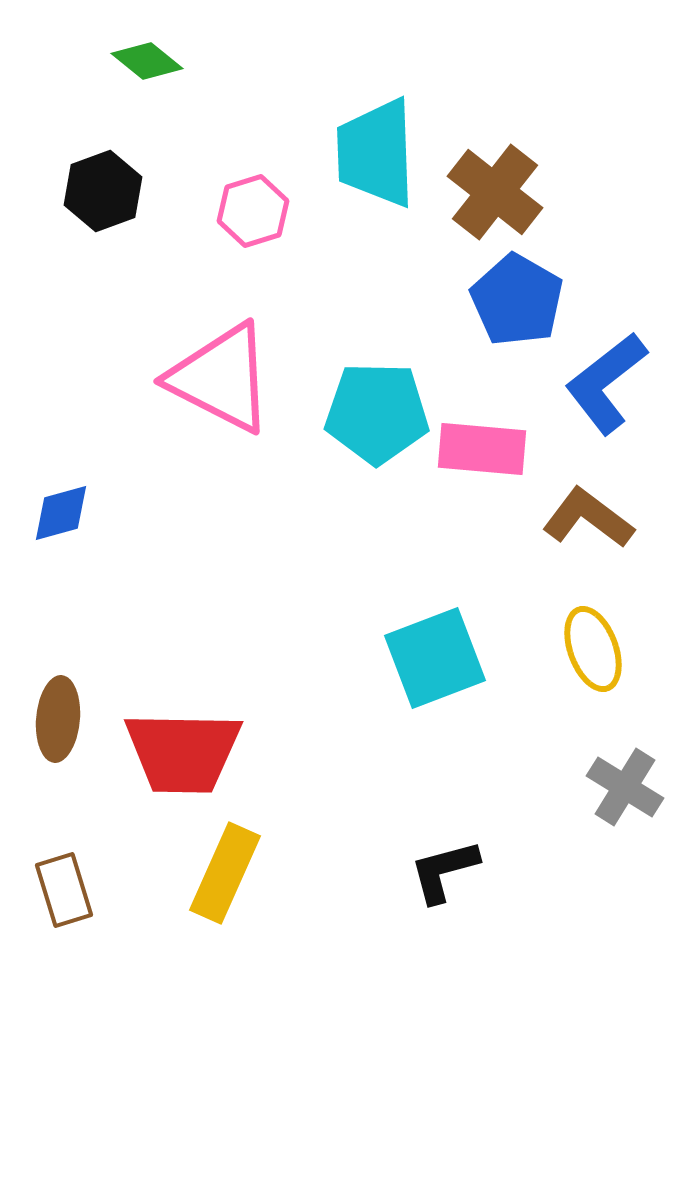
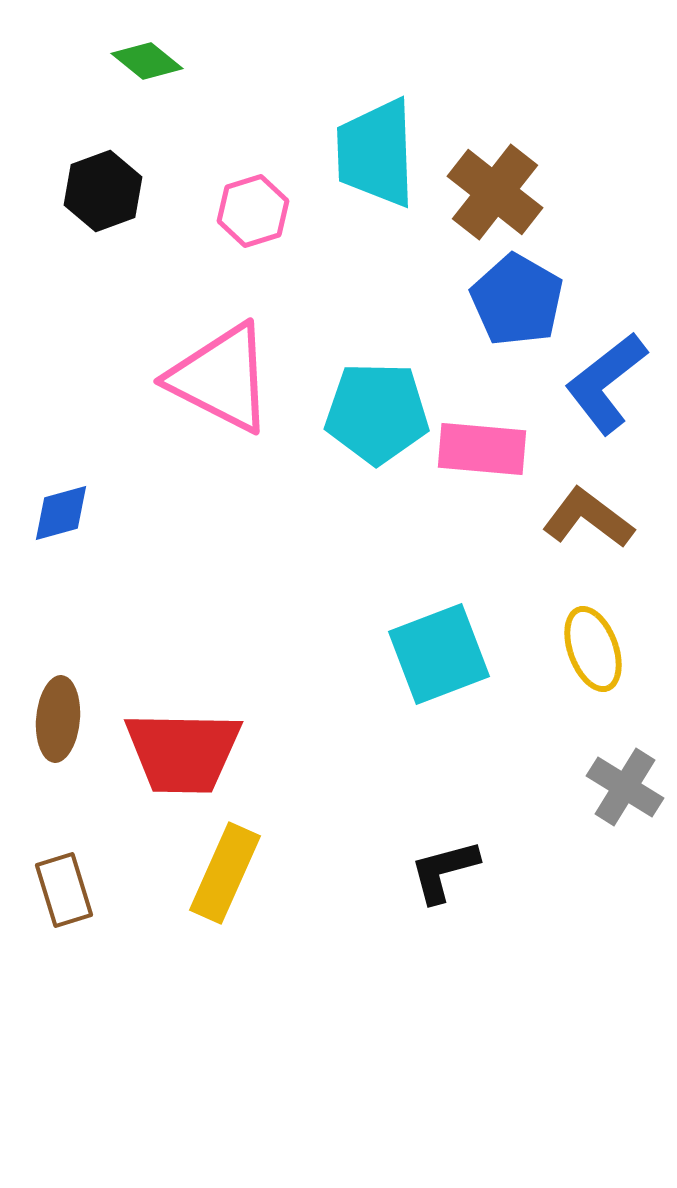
cyan square: moved 4 px right, 4 px up
